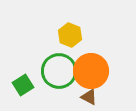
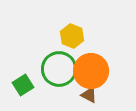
yellow hexagon: moved 2 px right, 1 px down
green circle: moved 2 px up
brown triangle: moved 2 px up
